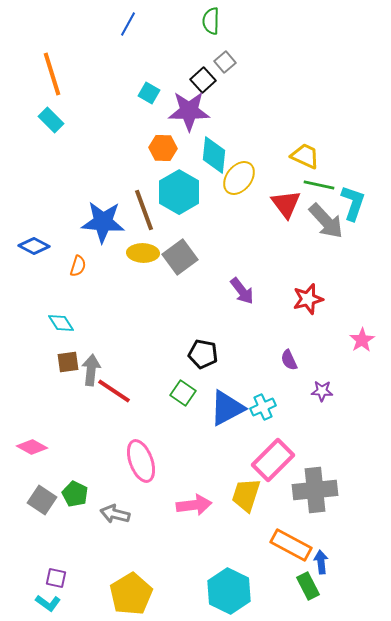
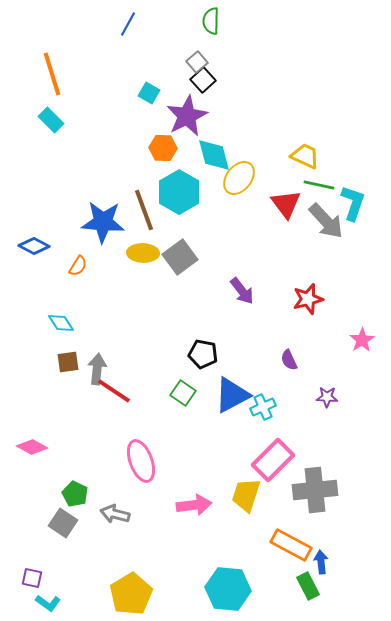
gray square at (225, 62): moved 28 px left
purple star at (189, 111): moved 2 px left, 5 px down; rotated 27 degrees counterclockwise
cyan diamond at (214, 155): rotated 21 degrees counterclockwise
orange semicircle at (78, 266): rotated 15 degrees clockwise
gray arrow at (91, 370): moved 6 px right, 1 px up
purple star at (322, 391): moved 5 px right, 6 px down
blue triangle at (227, 408): moved 5 px right, 13 px up
gray square at (42, 500): moved 21 px right, 23 px down
purple square at (56, 578): moved 24 px left
cyan hexagon at (229, 591): moved 1 px left, 2 px up; rotated 21 degrees counterclockwise
